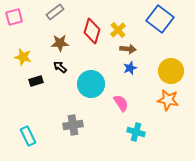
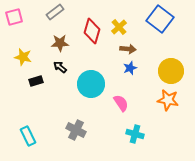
yellow cross: moved 1 px right, 3 px up
gray cross: moved 3 px right, 5 px down; rotated 36 degrees clockwise
cyan cross: moved 1 px left, 2 px down
